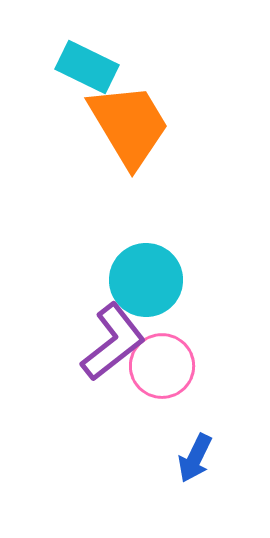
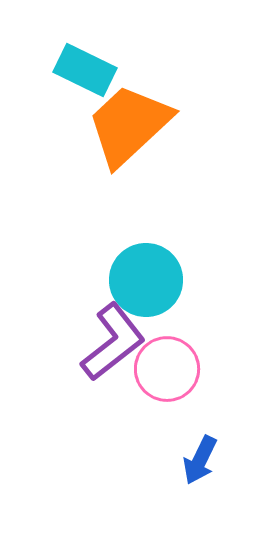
cyan rectangle: moved 2 px left, 3 px down
orange trapezoid: rotated 102 degrees counterclockwise
pink circle: moved 5 px right, 3 px down
blue arrow: moved 5 px right, 2 px down
